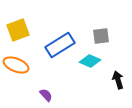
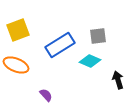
gray square: moved 3 px left
